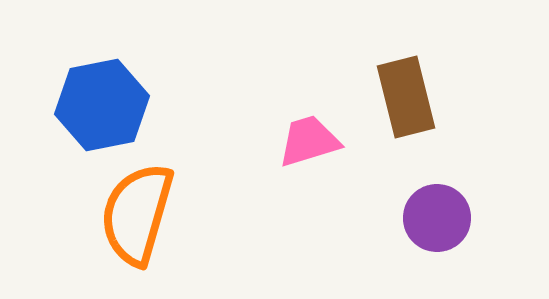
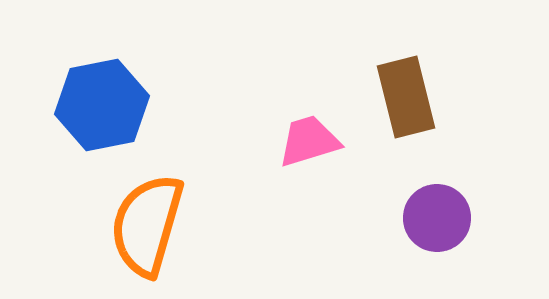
orange semicircle: moved 10 px right, 11 px down
